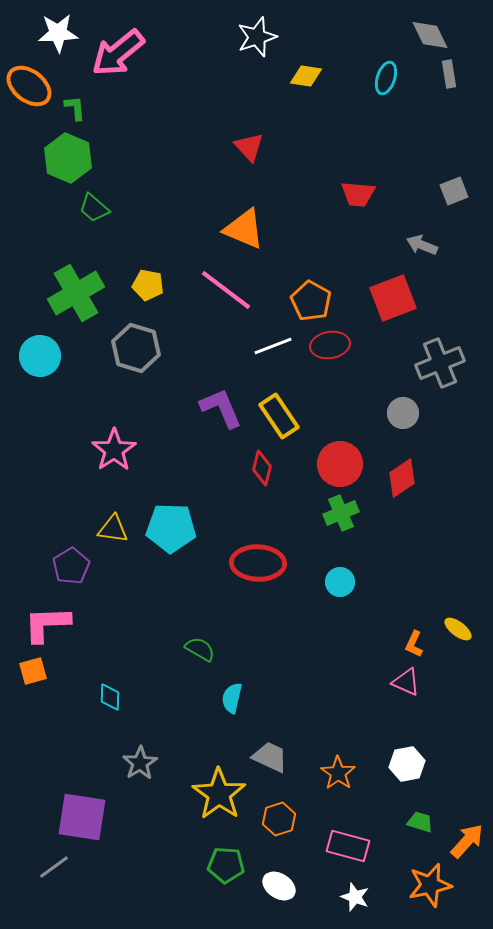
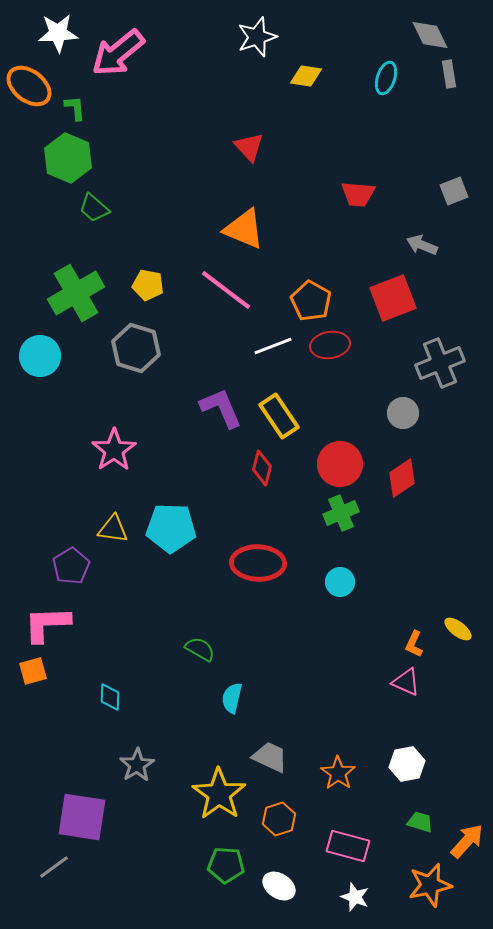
gray star at (140, 763): moved 3 px left, 2 px down
